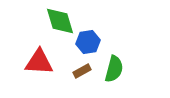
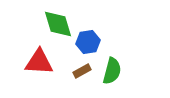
green diamond: moved 2 px left, 3 px down
green semicircle: moved 2 px left, 2 px down
